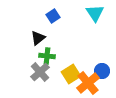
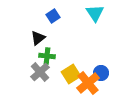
blue circle: moved 1 px left, 2 px down
